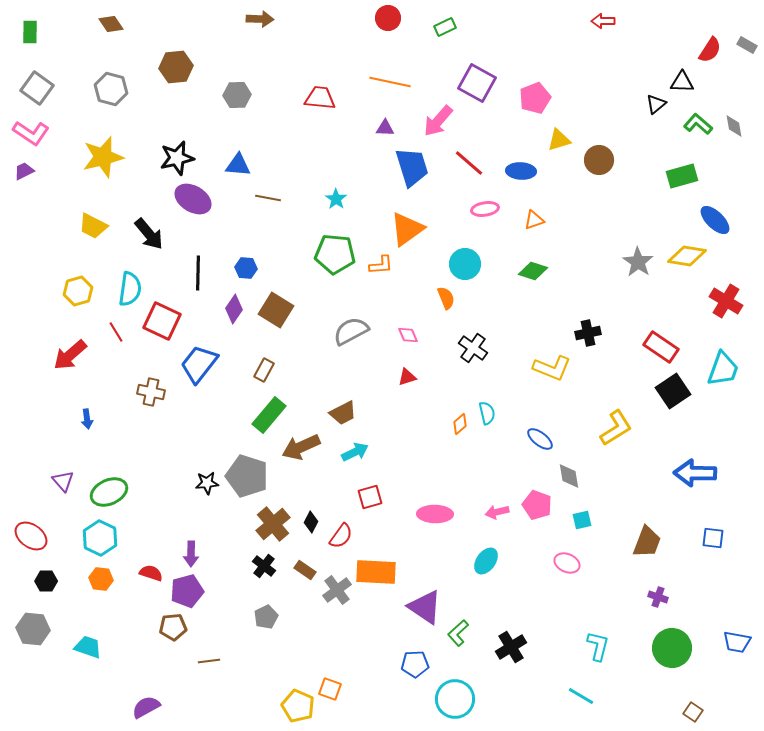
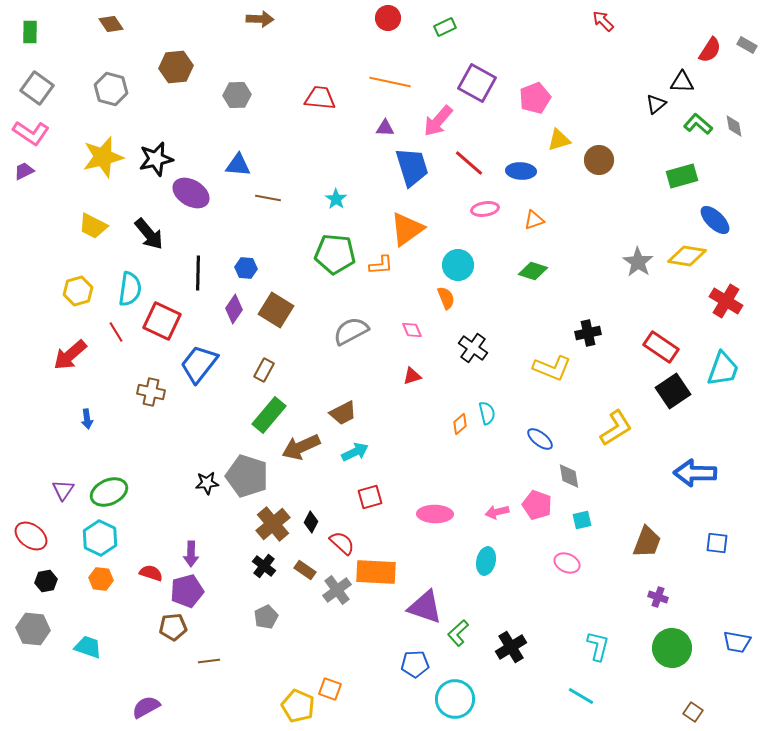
red arrow at (603, 21): rotated 45 degrees clockwise
black star at (177, 158): moved 21 px left, 1 px down
purple ellipse at (193, 199): moved 2 px left, 6 px up
cyan circle at (465, 264): moved 7 px left, 1 px down
pink diamond at (408, 335): moved 4 px right, 5 px up
red triangle at (407, 377): moved 5 px right, 1 px up
purple triangle at (63, 481): moved 9 px down; rotated 15 degrees clockwise
red semicircle at (341, 536): moved 1 px right, 7 px down; rotated 84 degrees counterclockwise
blue square at (713, 538): moved 4 px right, 5 px down
cyan ellipse at (486, 561): rotated 24 degrees counterclockwise
black hexagon at (46, 581): rotated 10 degrees counterclockwise
purple triangle at (425, 607): rotated 15 degrees counterclockwise
